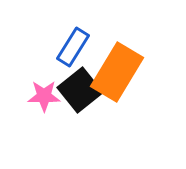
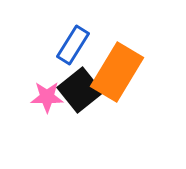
blue rectangle: moved 2 px up
pink star: moved 3 px right, 1 px down
